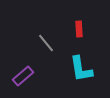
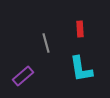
red rectangle: moved 1 px right
gray line: rotated 24 degrees clockwise
